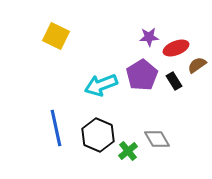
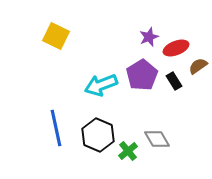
purple star: rotated 18 degrees counterclockwise
brown semicircle: moved 1 px right, 1 px down
